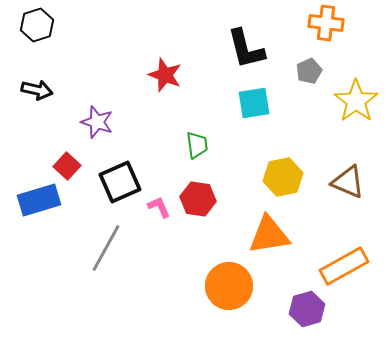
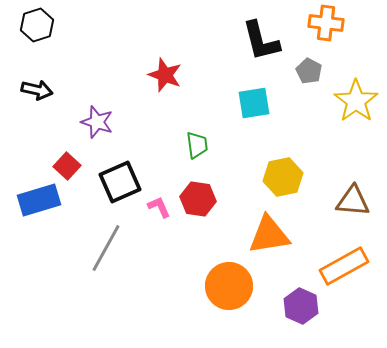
black L-shape: moved 15 px right, 8 px up
gray pentagon: rotated 20 degrees counterclockwise
brown triangle: moved 5 px right, 19 px down; rotated 18 degrees counterclockwise
purple hexagon: moved 6 px left, 3 px up; rotated 20 degrees counterclockwise
